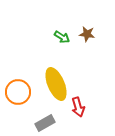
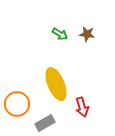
green arrow: moved 2 px left, 3 px up
orange circle: moved 1 px left, 12 px down
red arrow: moved 4 px right
